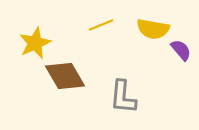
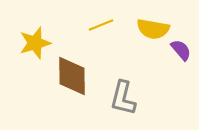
yellow star: rotated 8 degrees clockwise
brown diamond: moved 7 px right; rotated 30 degrees clockwise
gray L-shape: moved 1 px down; rotated 9 degrees clockwise
